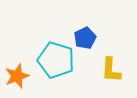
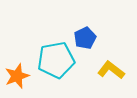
cyan pentagon: rotated 27 degrees counterclockwise
yellow L-shape: rotated 124 degrees clockwise
